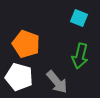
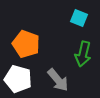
green arrow: moved 3 px right, 2 px up
white pentagon: moved 1 px left, 2 px down
gray arrow: moved 1 px right, 2 px up
